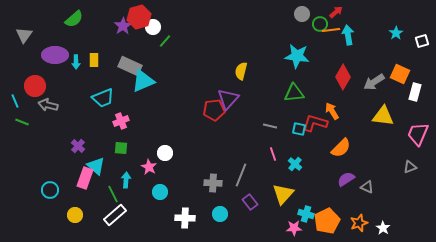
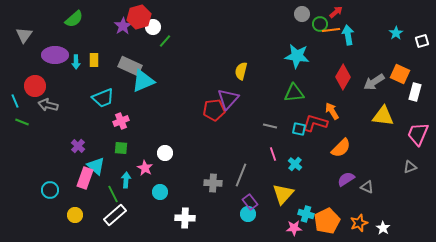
pink star at (149, 167): moved 4 px left, 1 px down
cyan circle at (220, 214): moved 28 px right
